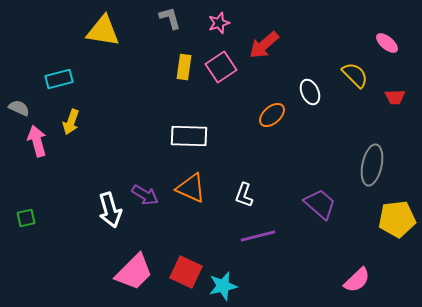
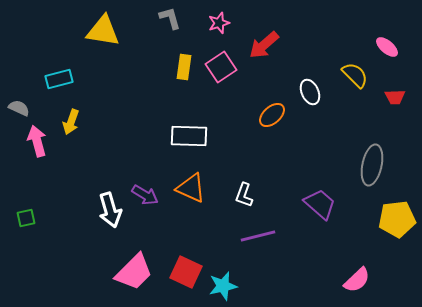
pink ellipse: moved 4 px down
